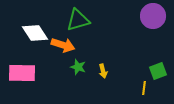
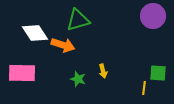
green star: moved 12 px down
green square: moved 2 px down; rotated 24 degrees clockwise
